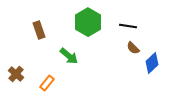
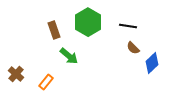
brown rectangle: moved 15 px right
orange rectangle: moved 1 px left, 1 px up
